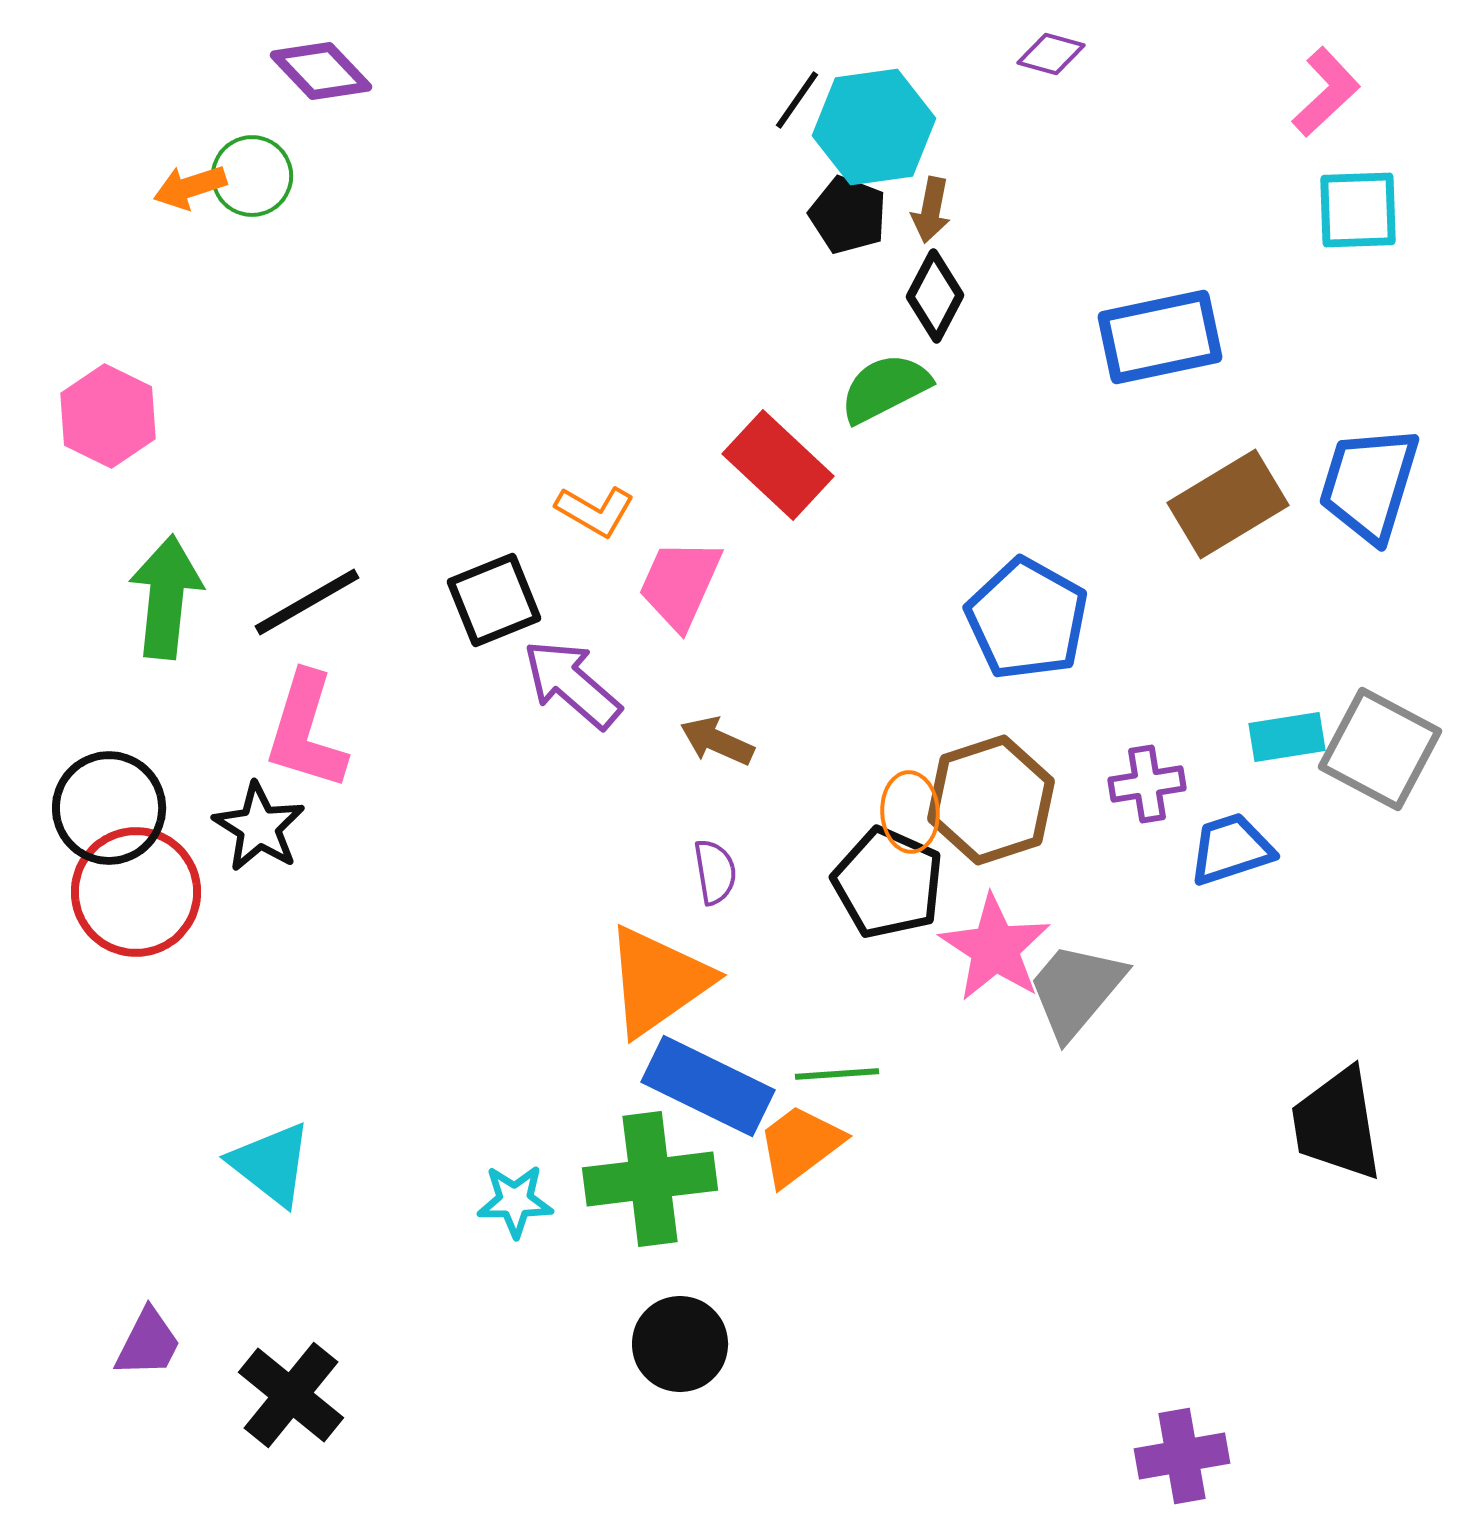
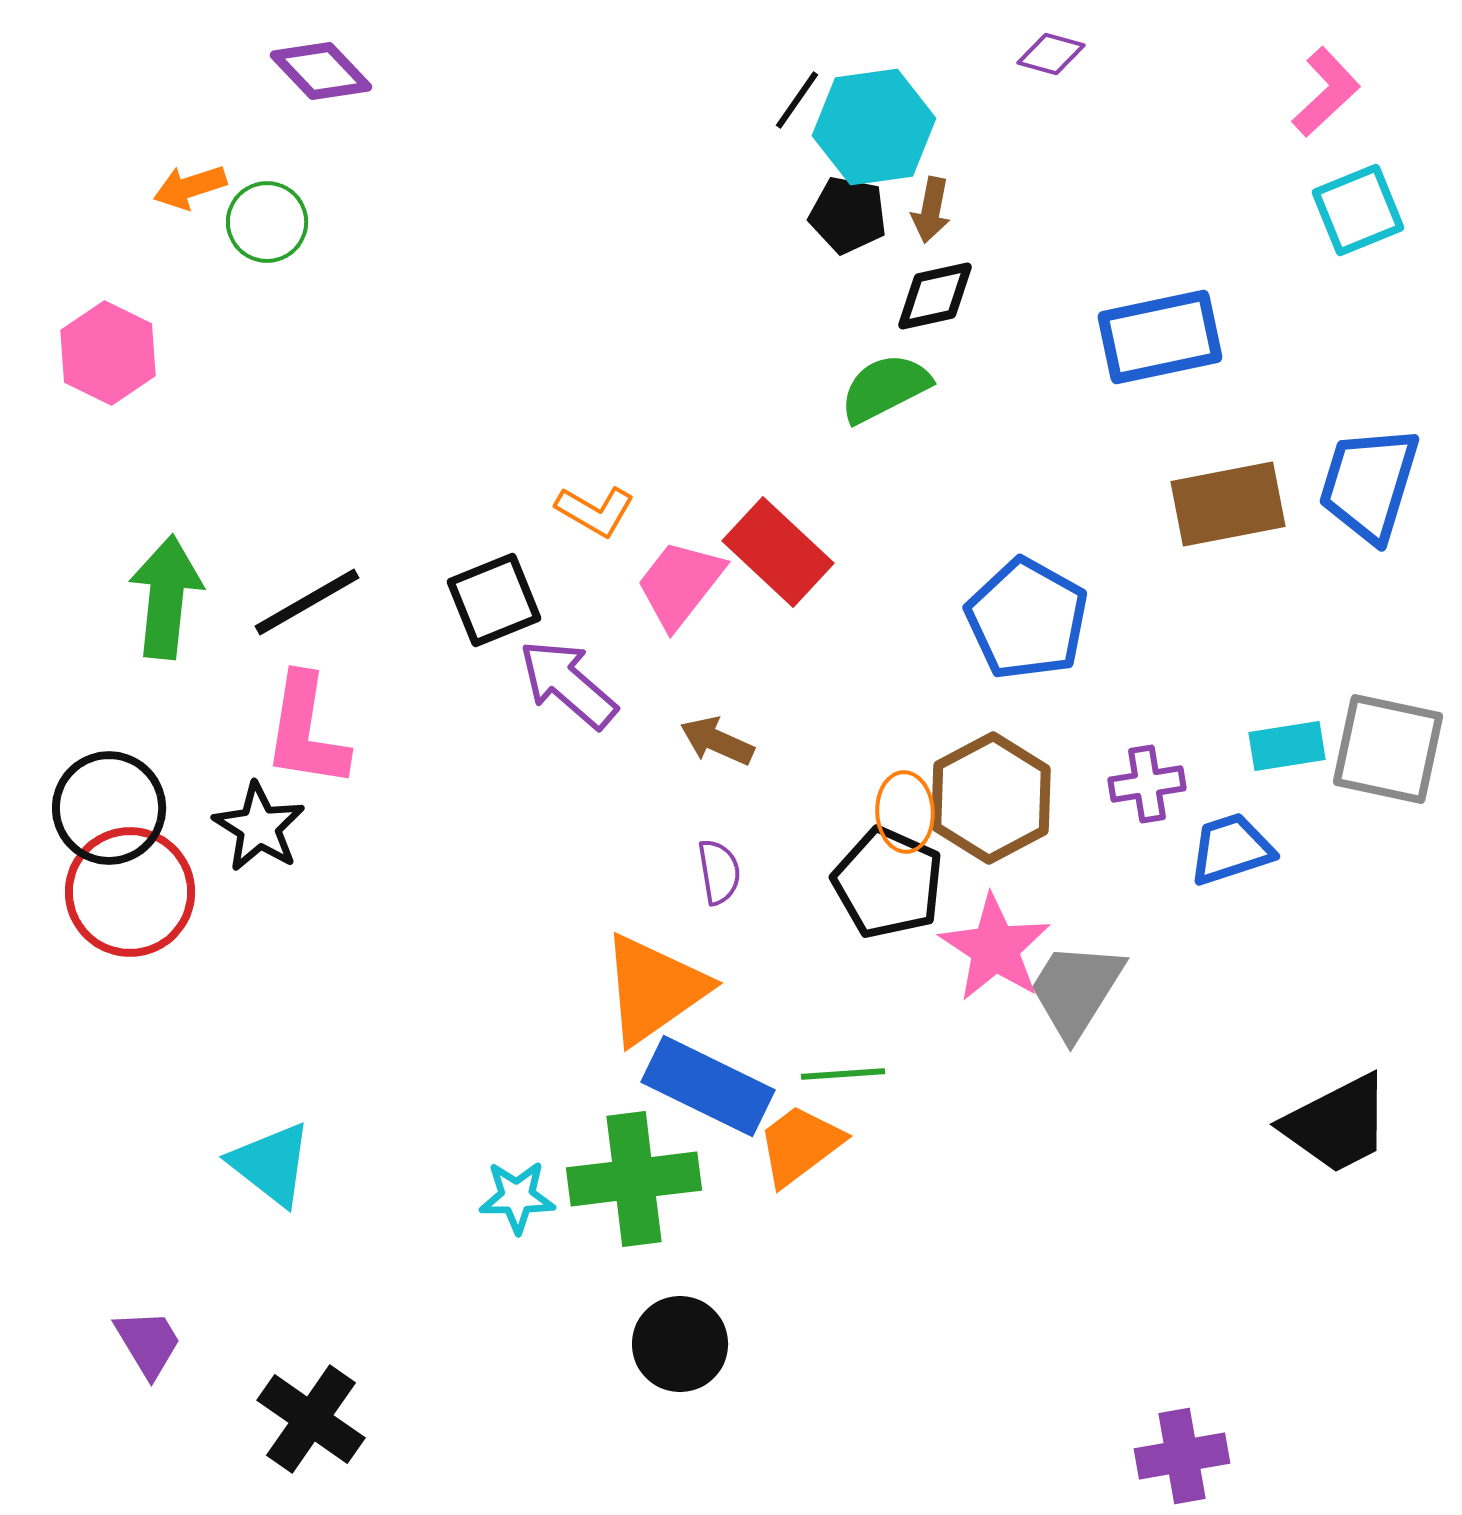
green circle at (252, 176): moved 15 px right, 46 px down
cyan square at (1358, 210): rotated 20 degrees counterclockwise
black pentagon at (848, 215): rotated 10 degrees counterclockwise
black diamond at (935, 296): rotated 50 degrees clockwise
pink hexagon at (108, 416): moved 63 px up
red rectangle at (778, 465): moved 87 px down
brown rectangle at (1228, 504): rotated 20 degrees clockwise
pink trapezoid at (680, 584): rotated 14 degrees clockwise
purple arrow at (572, 684): moved 4 px left
pink L-shape at (306, 731): rotated 8 degrees counterclockwise
cyan rectangle at (1287, 737): moved 9 px down
gray square at (1380, 749): moved 8 px right; rotated 16 degrees counterclockwise
brown hexagon at (991, 800): moved 2 px up; rotated 10 degrees counterclockwise
orange ellipse at (910, 812): moved 5 px left
purple semicircle at (715, 872): moved 4 px right
red circle at (136, 892): moved 6 px left
orange triangle at (658, 981): moved 4 px left, 8 px down
gray trapezoid at (1076, 990): rotated 8 degrees counterclockwise
green line at (837, 1074): moved 6 px right
black trapezoid at (1337, 1124): rotated 108 degrees counterclockwise
green cross at (650, 1179): moved 16 px left
cyan star at (515, 1201): moved 2 px right, 4 px up
purple trapezoid at (148, 1343): rotated 58 degrees counterclockwise
black cross at (291, 1395): moved 20 px right, 24 px down; rotated 4 degrees counterclockwise
